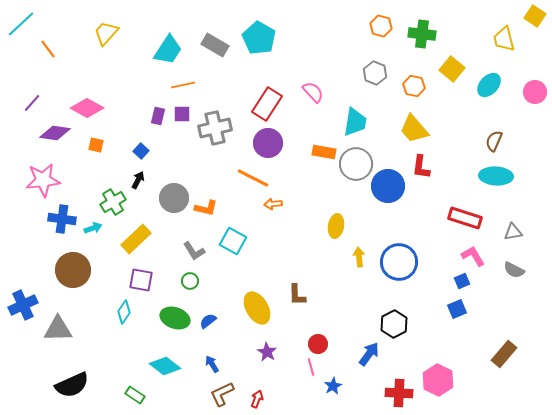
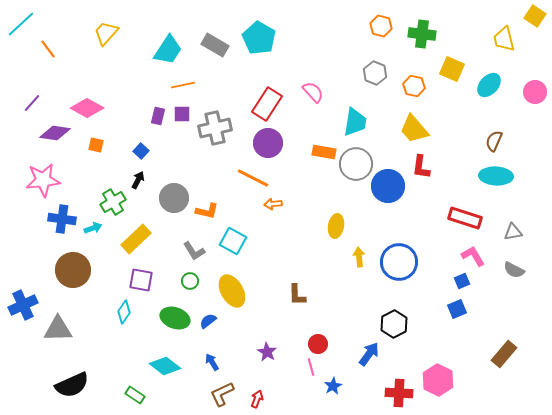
yellow square at (452, 69): rotated 15 degrees counterclockwise
orange L-shape at (206, 208): moved 1 px right, 3 px down
yellow ellipse at (257, 308): moved 25 px left, 17 px up
blue arrow at (212, 364): moved 2 px up
